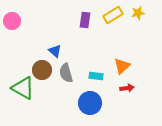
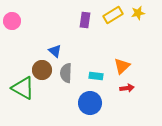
gray semicircle: rotated 18 degrees clockwise
